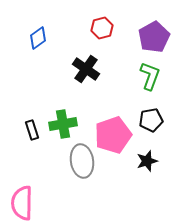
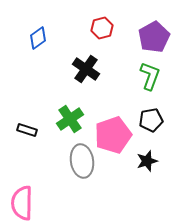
green cross: moved 7 px right, 5 px up; rotated 24 degrees counterclockwise
black rectangle: moved 5 px left; rotated 54 degrees counterclockwise
